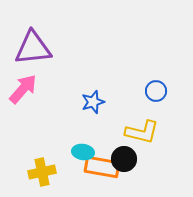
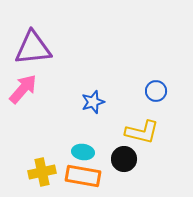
orange rectangle: moved 19 px left, 9 px down
